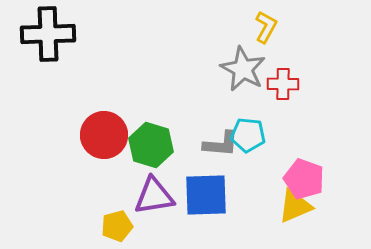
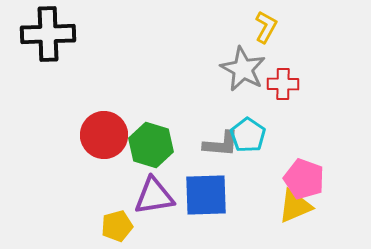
cyan pentagon: rotated 28 degrees clockwise
